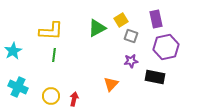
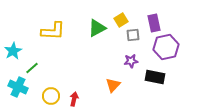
purple rectangle: moved 2 px left, 4 px down
yellow L-shape: moved 2 px right
gray square: moved 2 px right, 1 px up; rotated 24 degrees counterclockwise
green line: moved 22 px left, 13 px down; rotated 40 degrees clockwise
orange triangle: moved 2 px right, 1 px down
